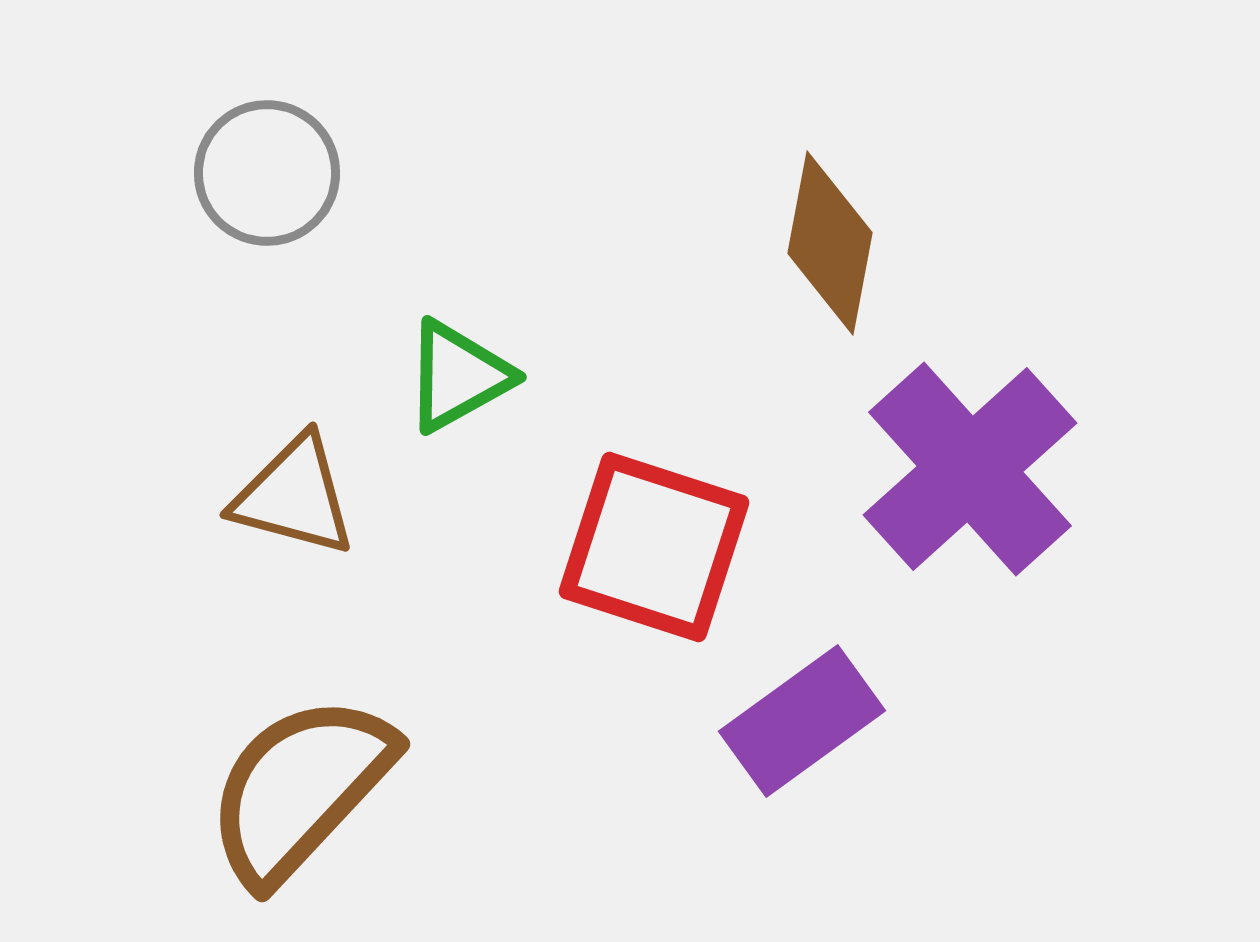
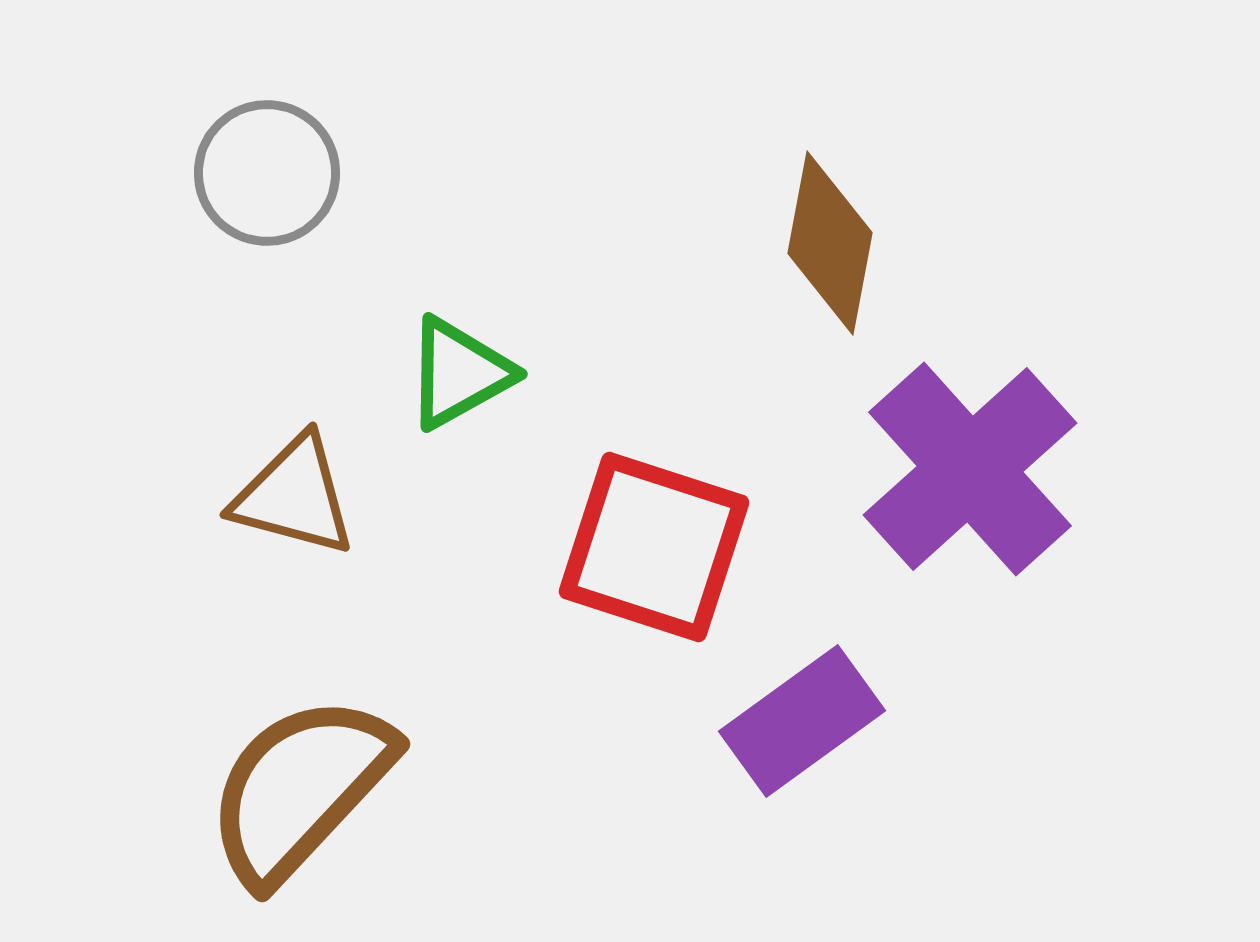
green triangle: moved 1 px right, 3 px up
